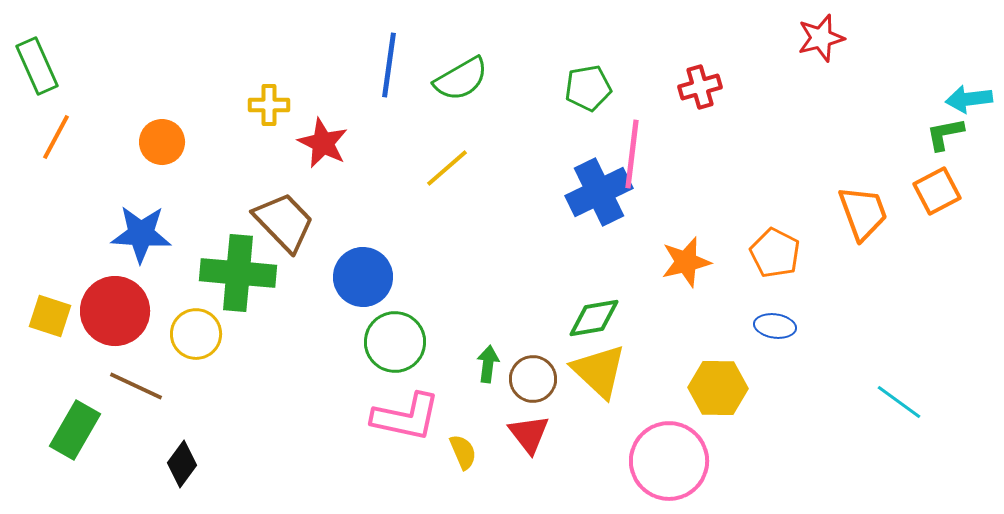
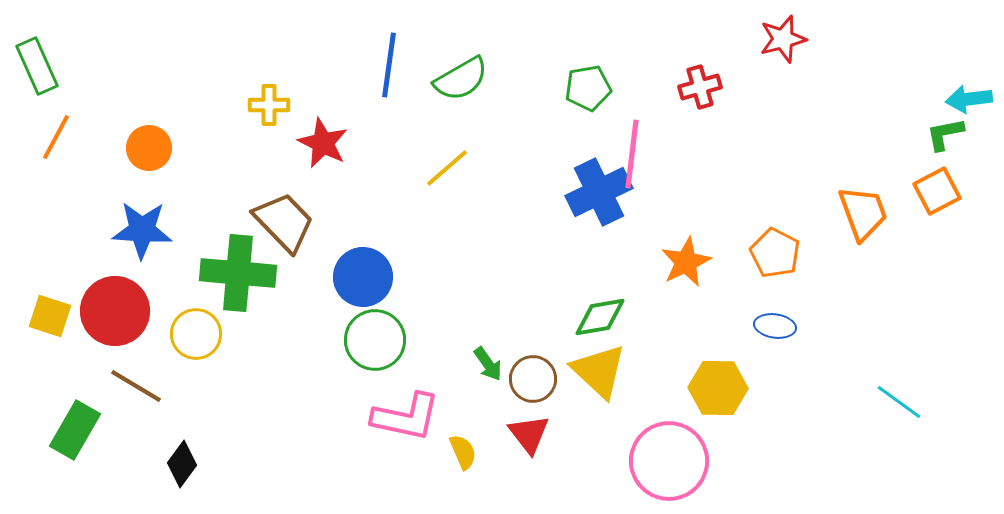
red star at (821, 38): moved 38 px left, 1 px down
orange circle at (162, 142): moved 13 px left, 6 px down
blue star at (141, 234): moved 1 px right, 4 px up
orange star at (686, 262): rotated 12 degrees counterclockwise
green diamond at (594, 318): moved 6 px right, 1 px up
green circle at (395, 342): moved 20 px left, 2 px up
green arrow at (488, 364): rotated 138 degrees clockwise
brown line at (136, 386): rotated 6 degrees clockwise
